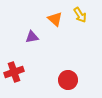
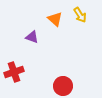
purple triangle: rotated 32 degrees clockwise
red circle: moved 5 px left, 6 px down
